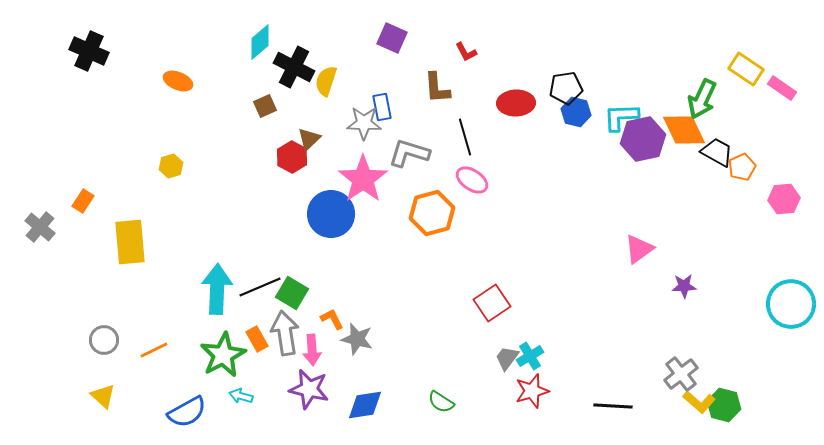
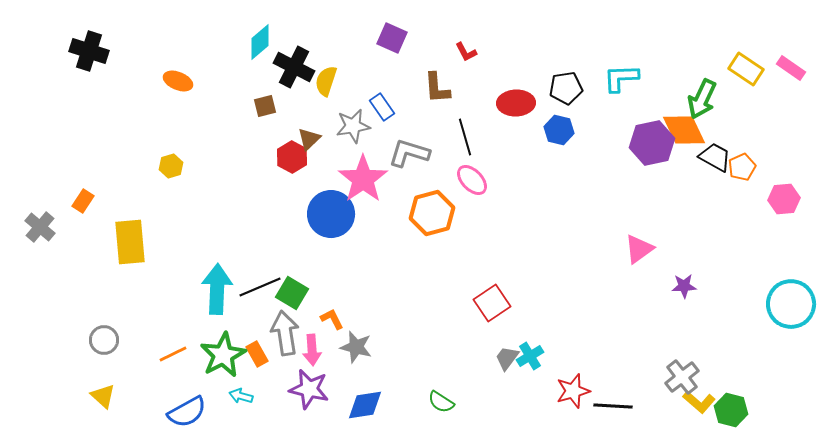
black cross at (89, 51): rotated 6 degrees counterclockwise
pink rectangle at (782, 88): moved 9 px right, 20 px up
brown square at (265, 106): rotated 10 degrees clockwise
blue rectangle at (382, 107): rotated 24 degrees counterclockwise
blue hexagon at (576, 112): moved 17 px left, 18 px down
cyan L-shape at (621, 117): moved 39 px up
gray star at (364, 123): moved 11 px left, 3 px down; rotated 12 degrees counterclockwise
purple hexagon at (643, 139): moved 9 px right, 4 px down
black trapezoid at (717, 152): moved 2 px left, 5 px down
pink ellipse at (472, 180): rotated 12 degrees clockwise
orange rectangle at (257, 339): moved 15 px down
gray star at (357, 339): moved 1 px left, 8 px down
orange line at (154, 350): moved 19 px right, 4 px down
gray cross at (681, 374): moved 1 px right, 3 px down
red star at (532, 391): moved 41 px right
green hexagon at (724, 405): moved 7 px right, 5 px down
